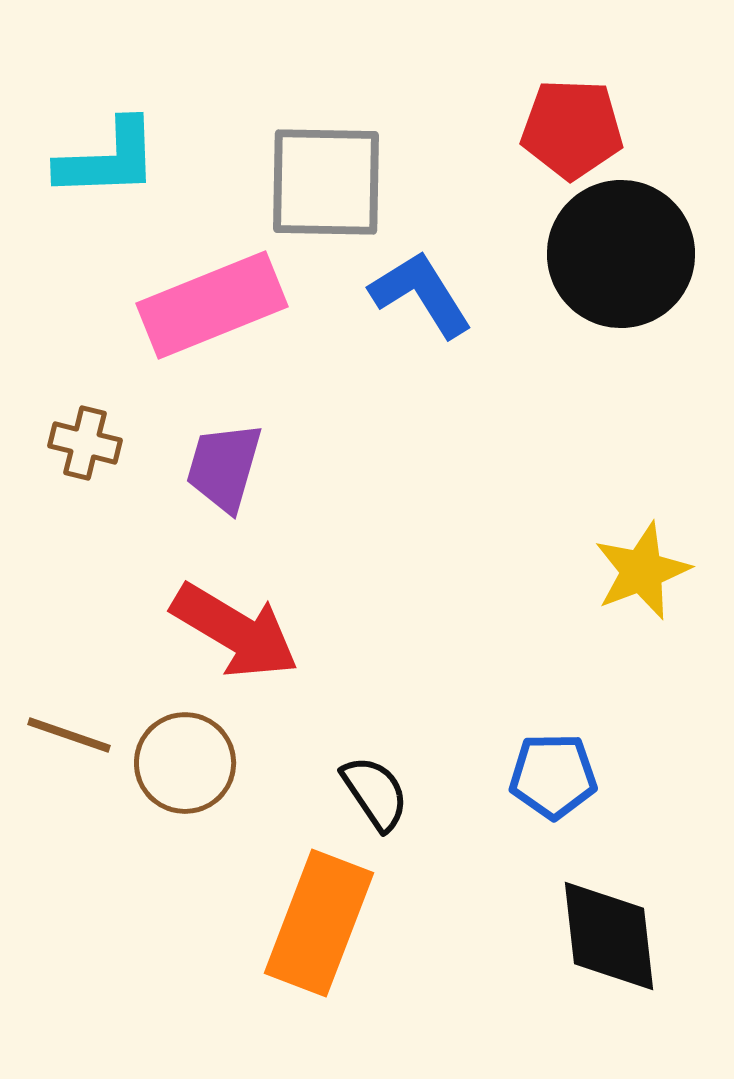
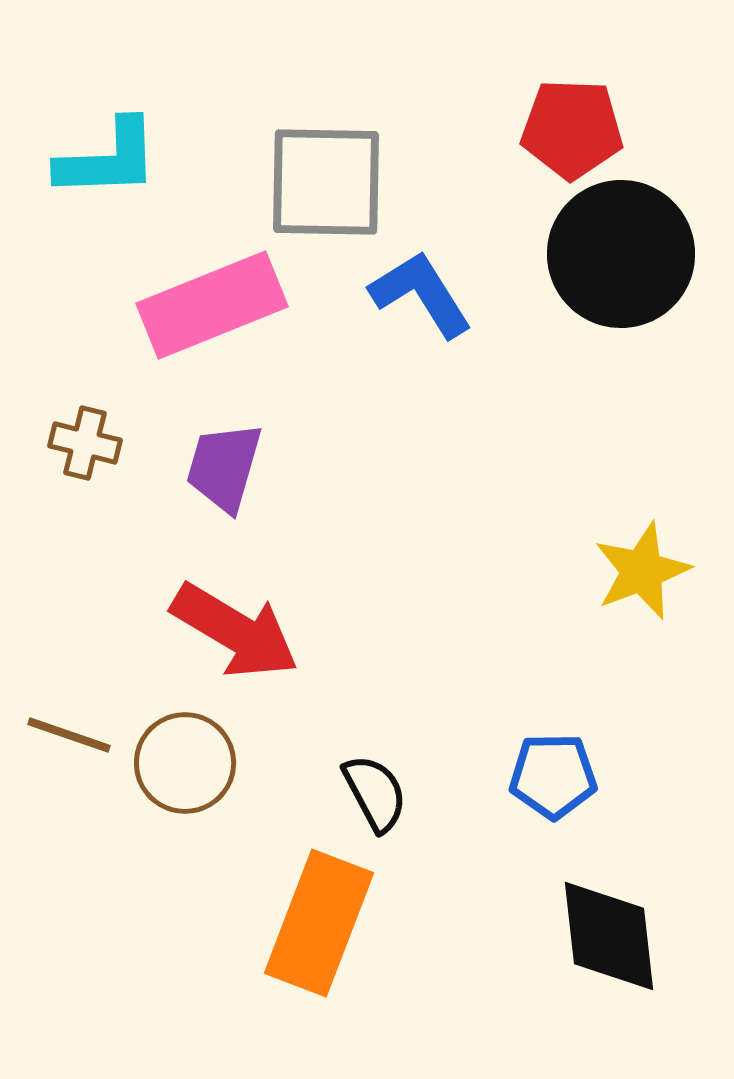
black semicircle: rotated 6 degrees clockwise
